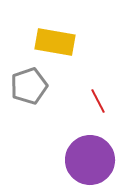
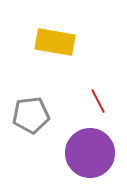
gray pentagon: moved 2 px right, 29 px down; rotated 12 degrees clockwise
purple circle: moved 7 px up
